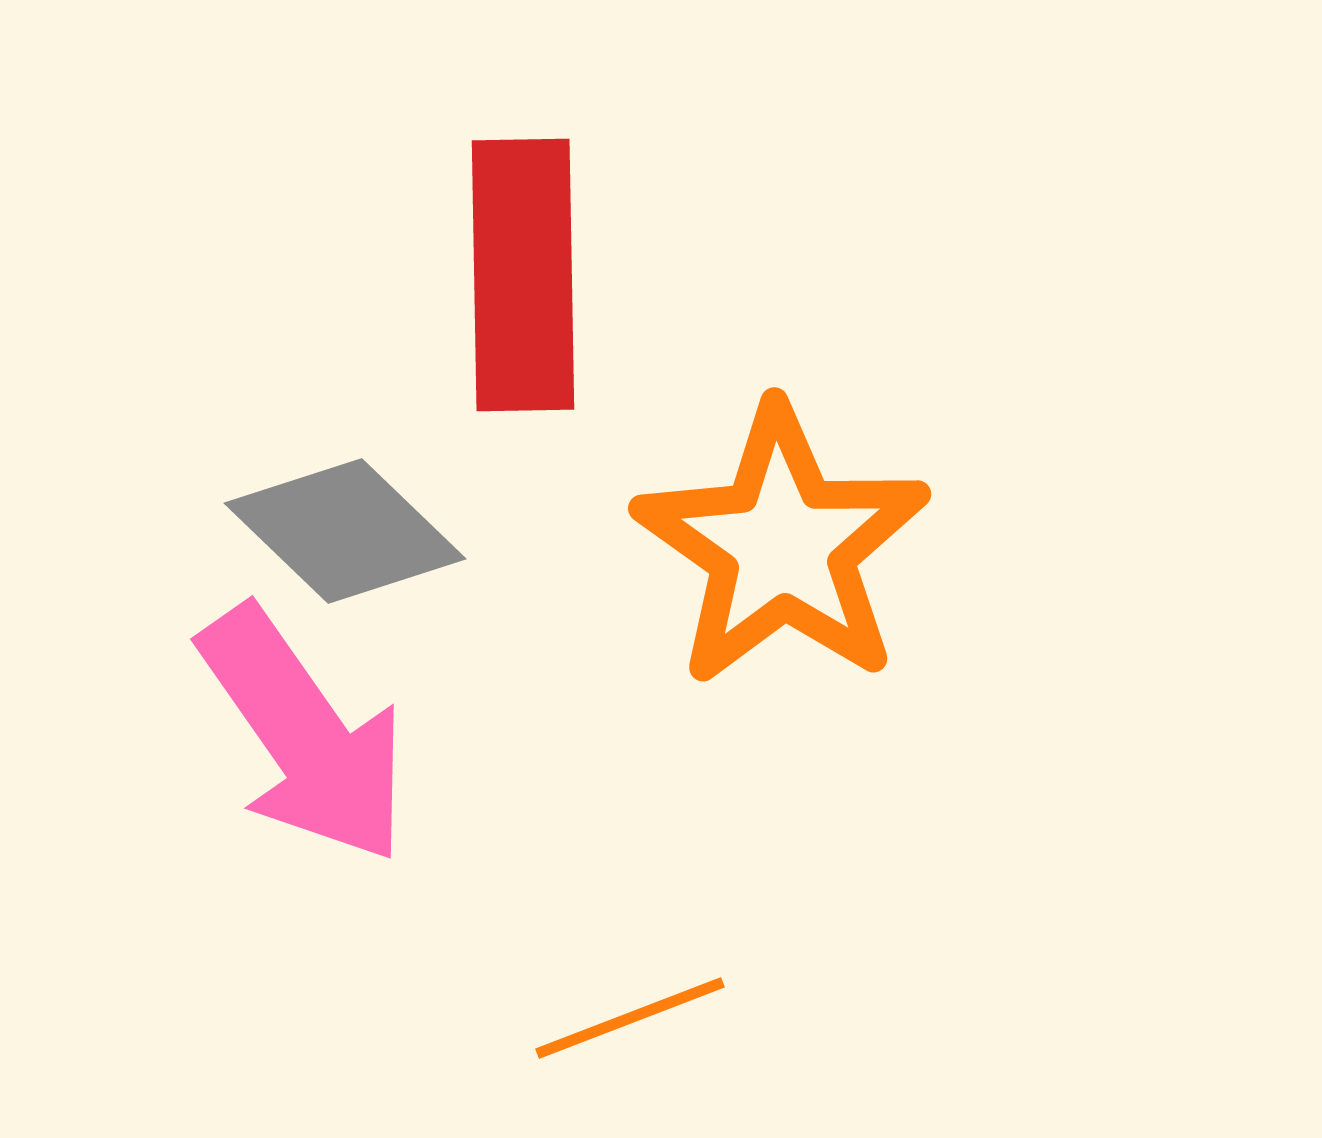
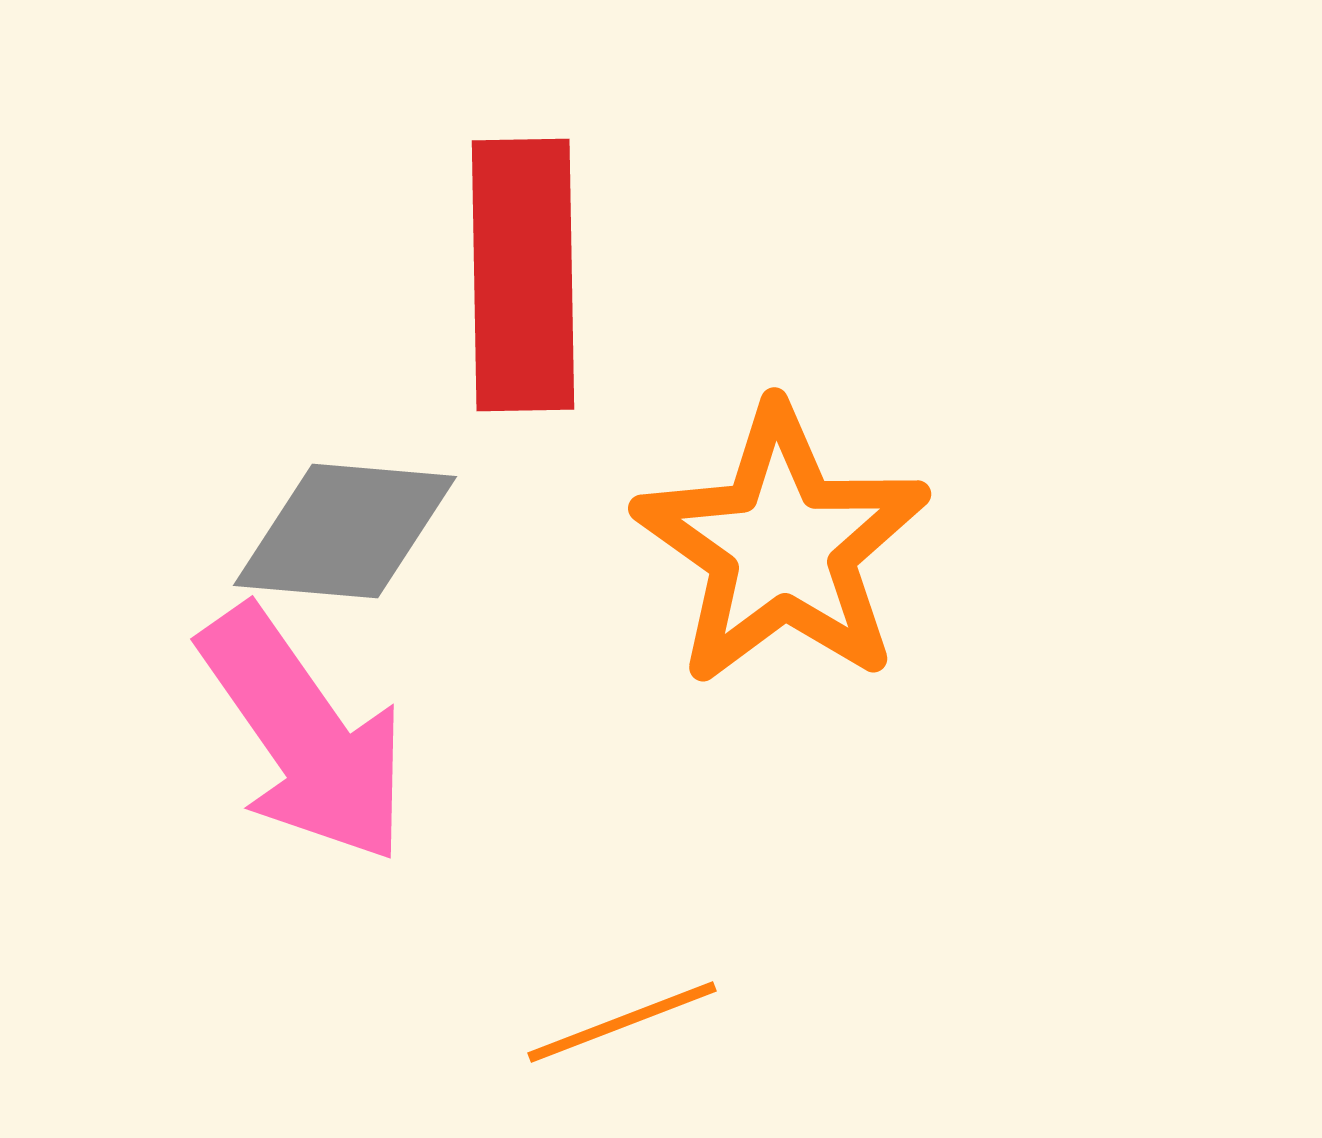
gray diamond: rotated 39 degrees counterclockwise
orange line: moved 8 px left, 4 px down
